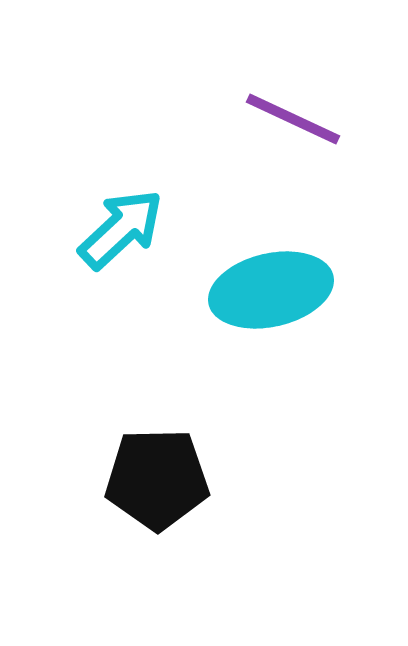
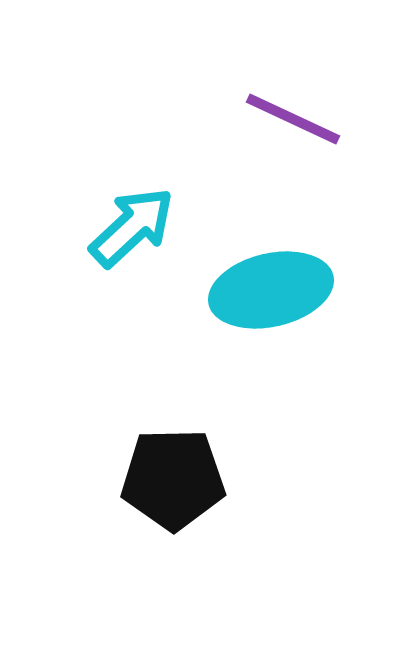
cyan arrow: moved 11 px right, 2 px up
black pentagon: moved 16 px right
